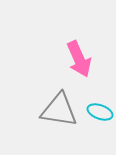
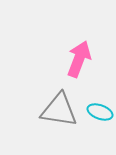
pink arrow: rotated 135 degrees counterclockwise
